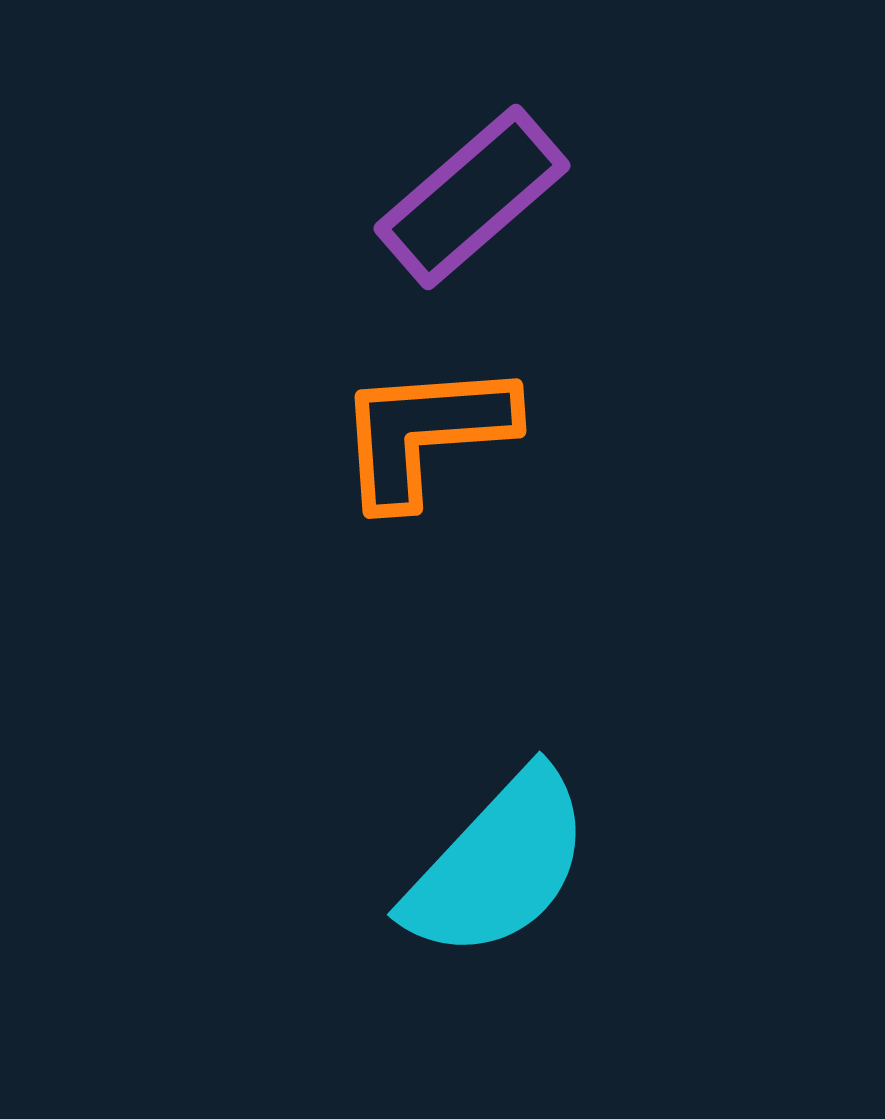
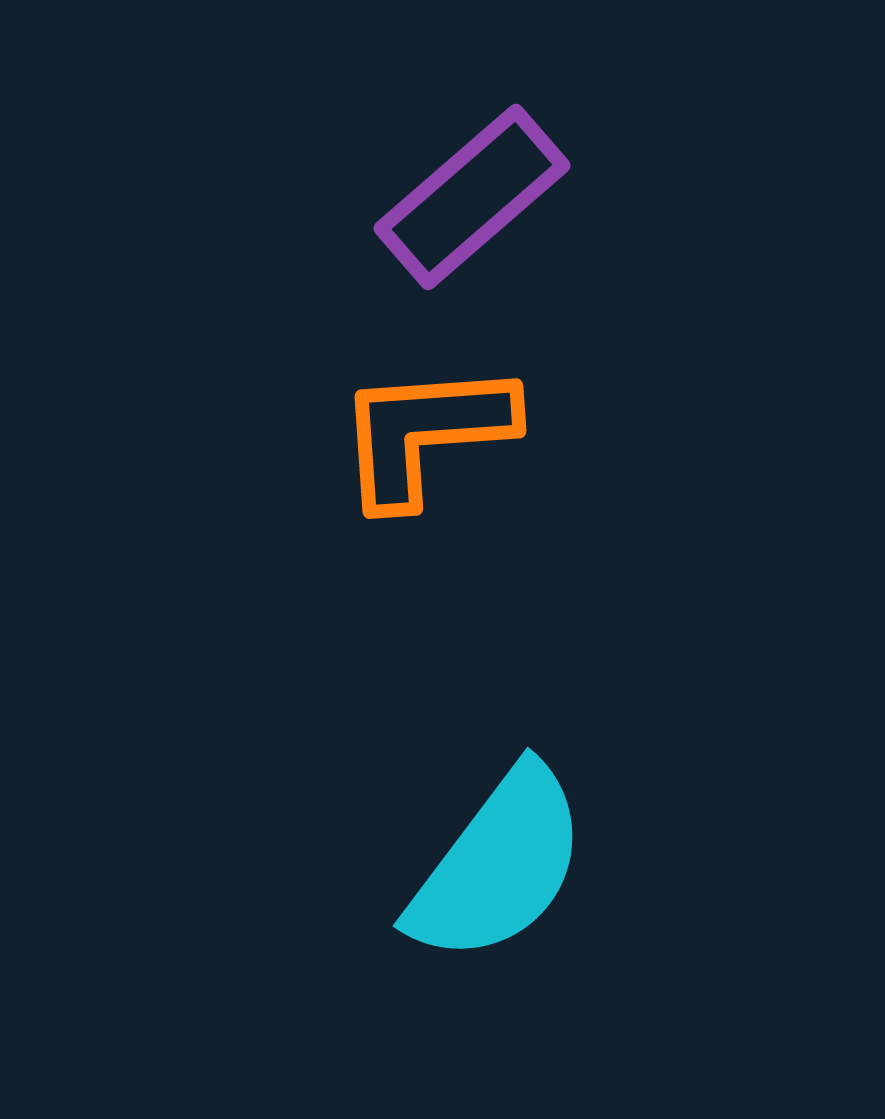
cyan semicircle: rotated 6 degrees counterclockwise
